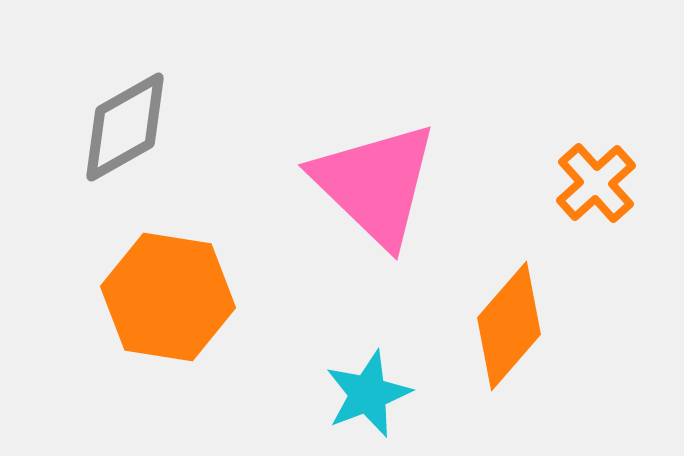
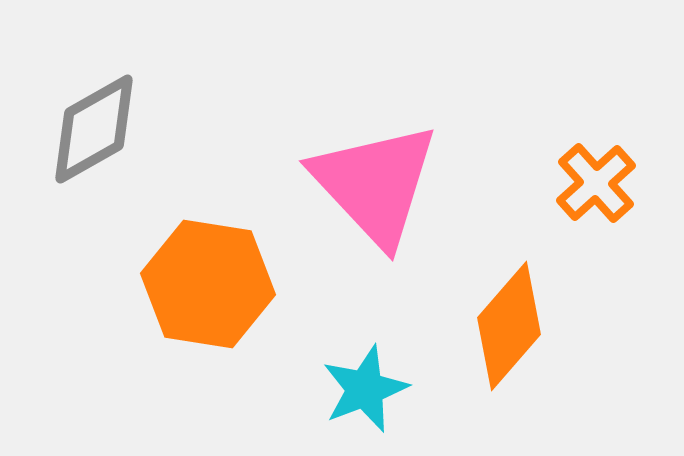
gray diamond: moved 31 px left, 2 px down
pink triangle: rotated 3 degrees clockwise
orange hexagon: moved 40 px right, 13 px up
cyan star: moved 3 px left, 5 px up
